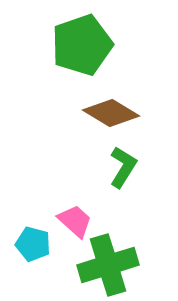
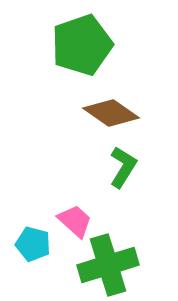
brown diamond: rotated 4 degrees clockwise
